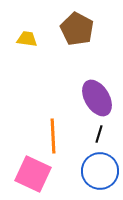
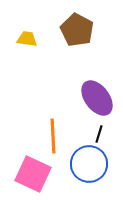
brown pentagon: moved 1 px down
purple ellipse: rotated 6 degrees counterclockwise
blue circle: moved 11 px left, 7 px up
